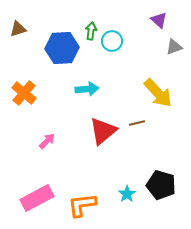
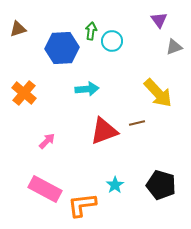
purple triangle: rotated 12 degrees clockwise
red triangle: moved 1 px right; rotated 20 degrees clockwise
cyan star: moved 12 px left, 9 px up
pink rectangle: moved 8 px right, 9 px up; rotated 56 degrees clockwise
